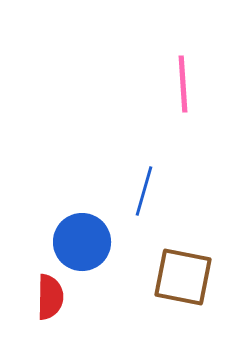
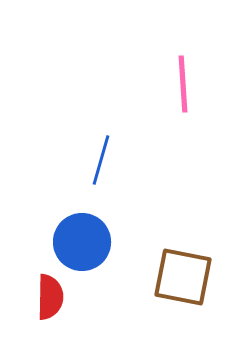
blue line: moved 43 px left, 31 px up
